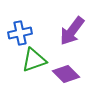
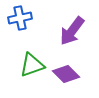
blue cross: moved 15 px up
green triangle: moved 2 px left, 5 px down
